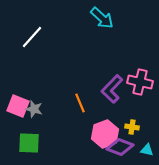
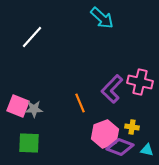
gray star: rotated 18 degrees counterclockwise
